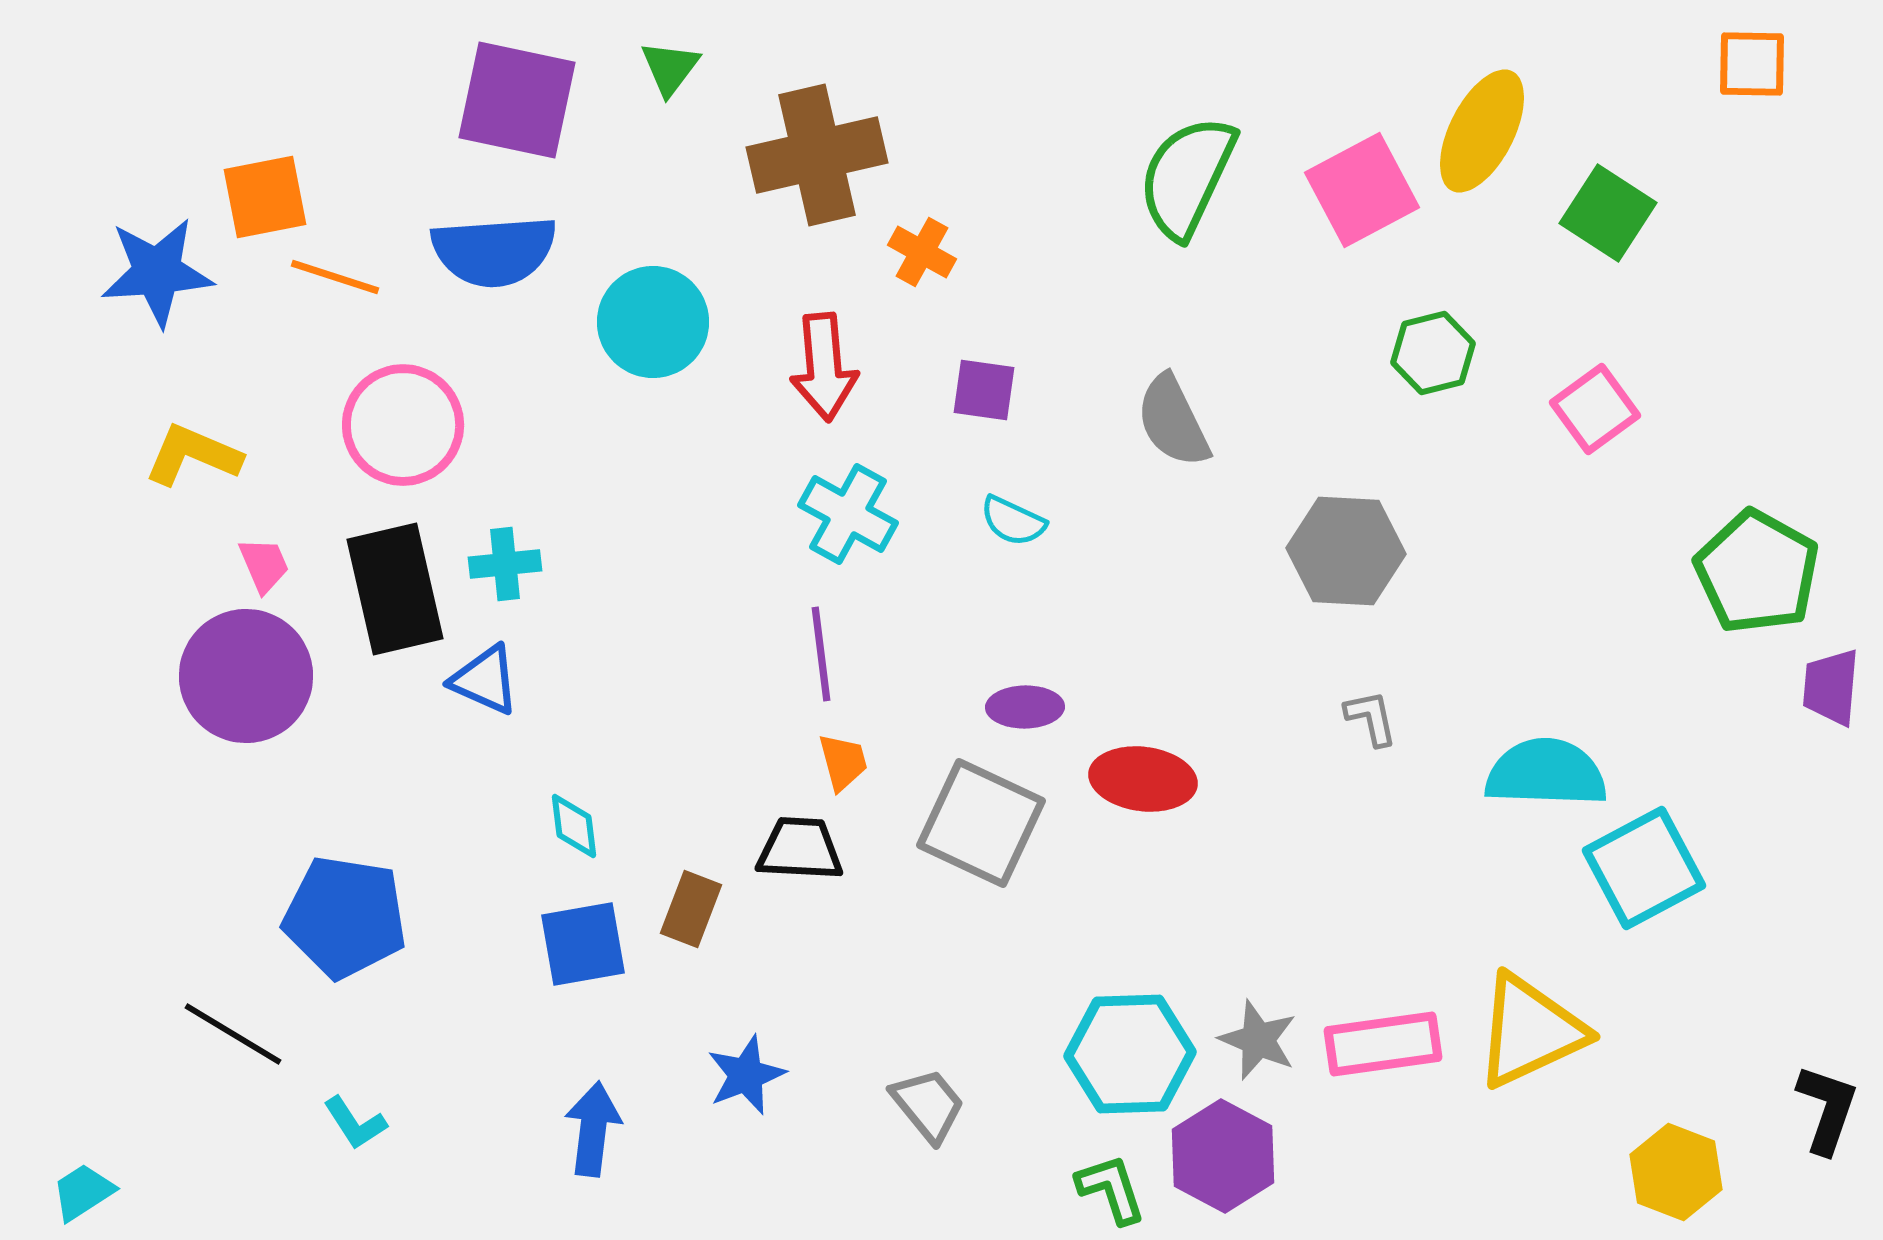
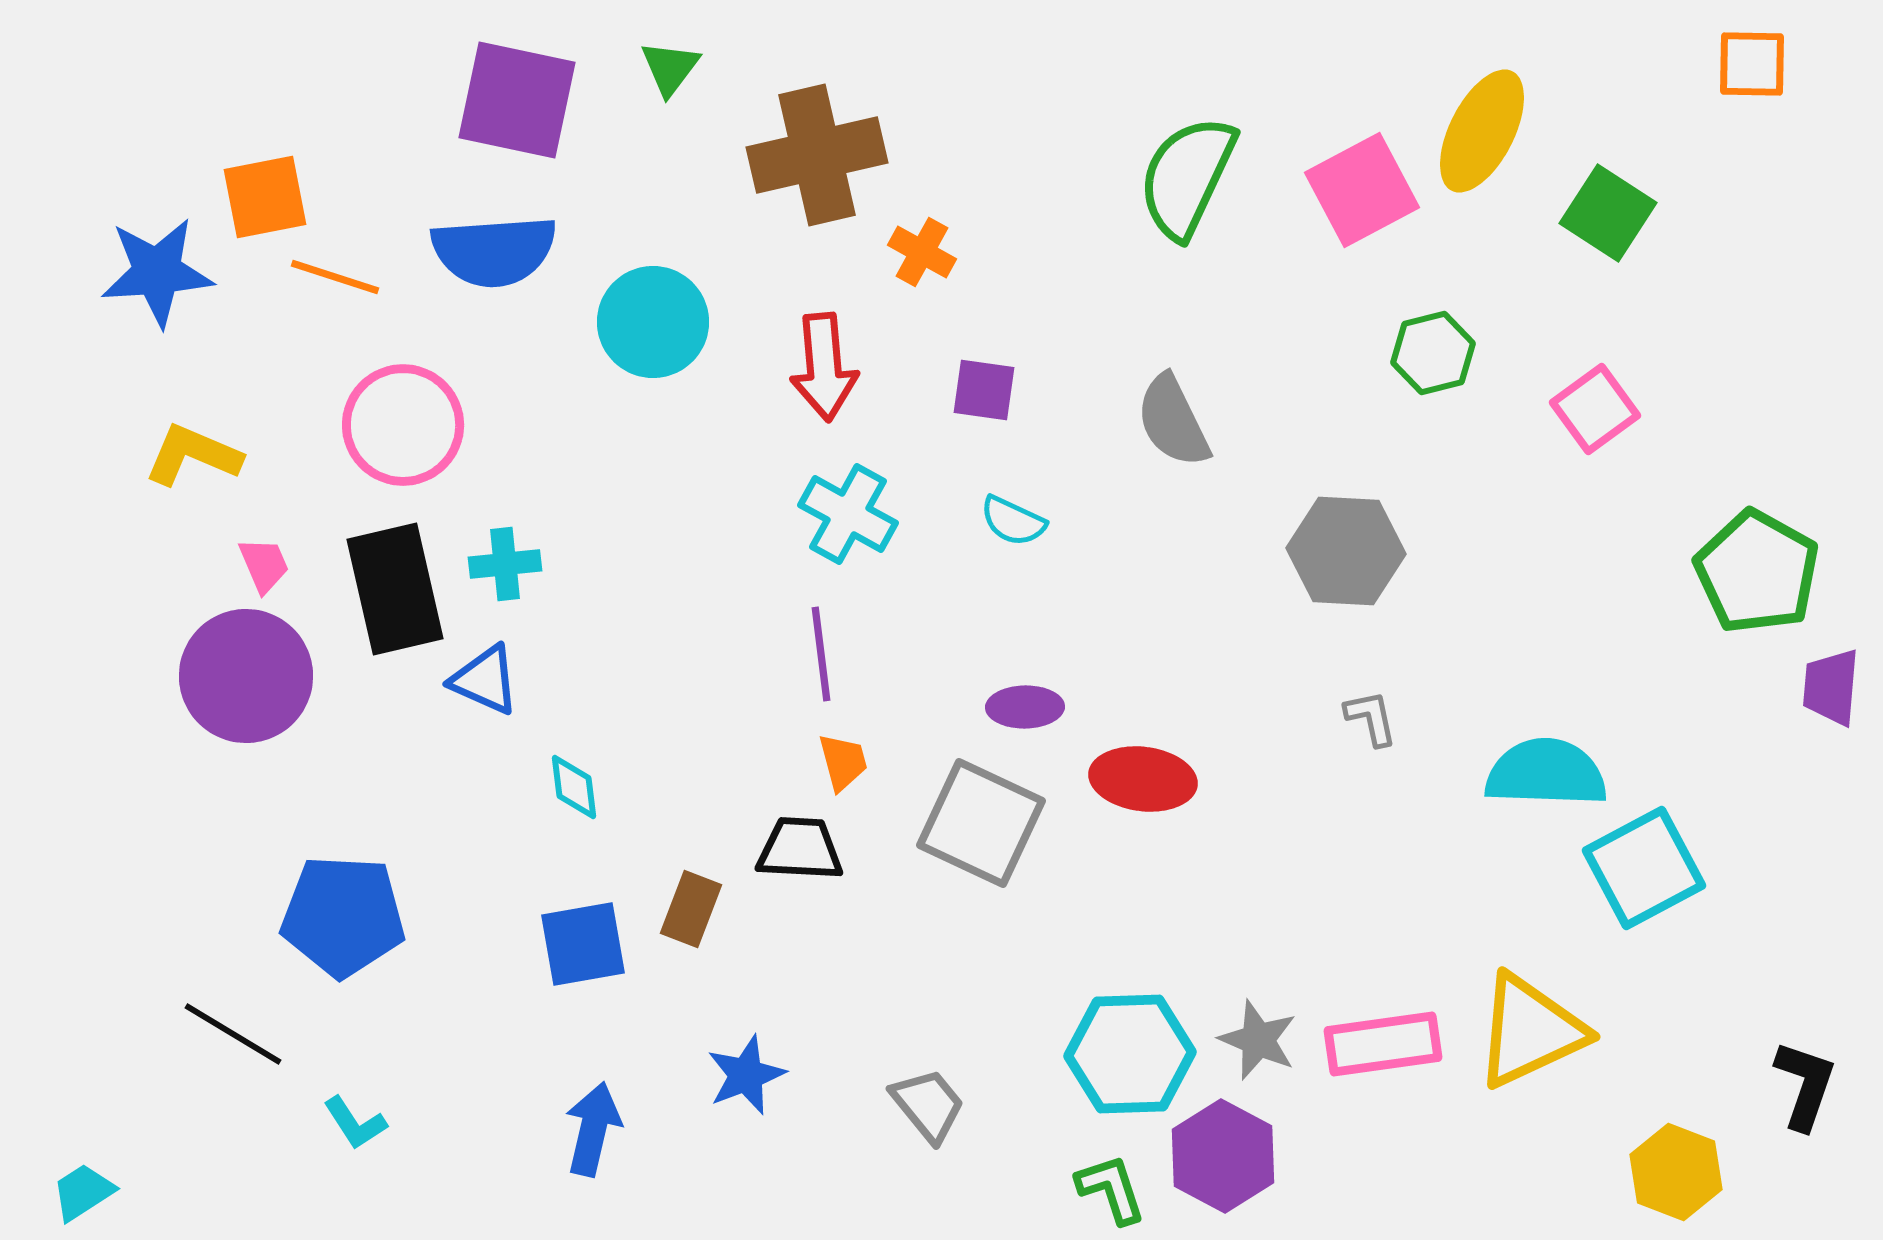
cyan diamond at (574, 826): moved 39 px up
blue pentagon at (345, 917): moved 2 px left, 1 px up; rotated 6 degrees counterclockwise
black L-shape at (1827, 1109): moved 22 px left, 24 px up
blue arrow at (593, 1129): rotated 6 degrees clockwise
